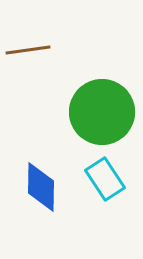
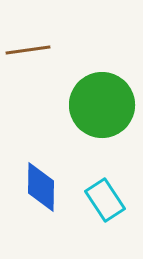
green circle: moved 7 px up
cyan rectangle: moved 21 px down
